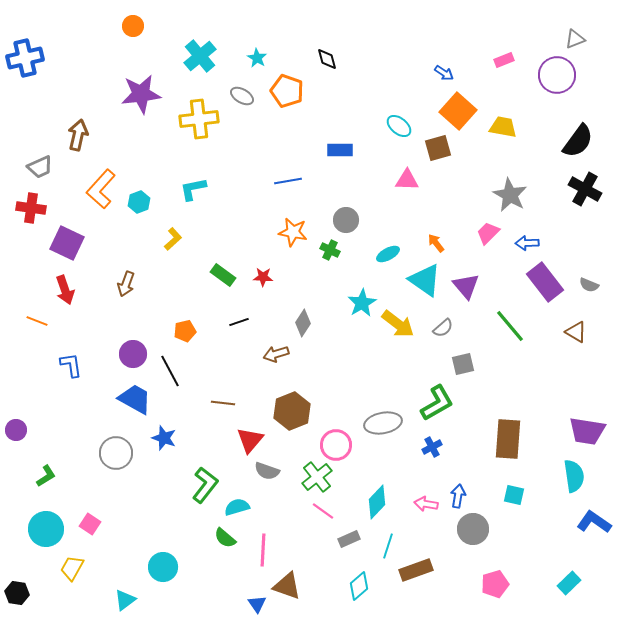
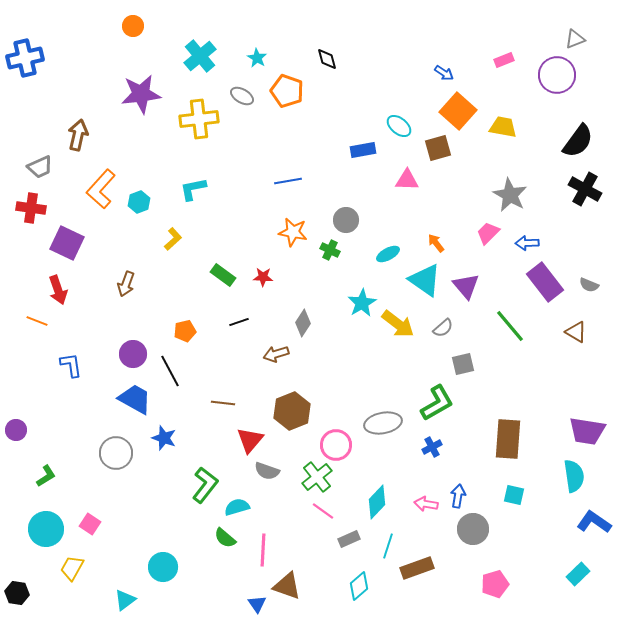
blue rectangle at (340, 150): moved 23 px right; rotated 10 degrees counterclockwise
red arrow at (65, 290): moved 7 px left
brown rectangle at (416, 570): moved 1 px right, 2 px up
cyan rectangle at (569, 583): moved 9 px right, 9 px up
